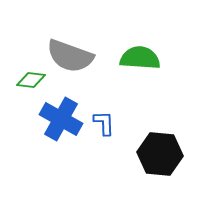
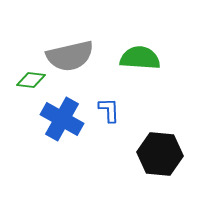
gray semicircle: rotated 33 degrees counterclockwise
blue cross: moved 1 px right
blue L-shape: moved 5 px right, 13 px up
